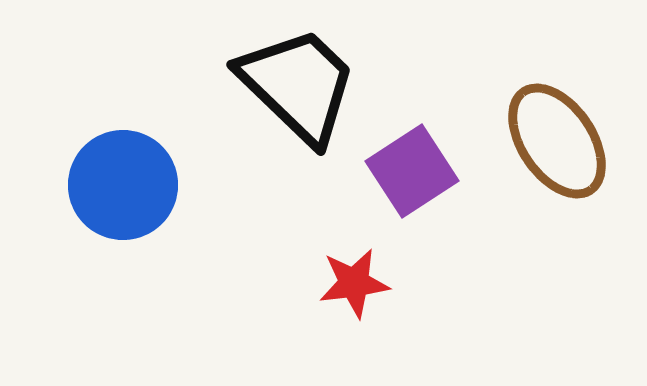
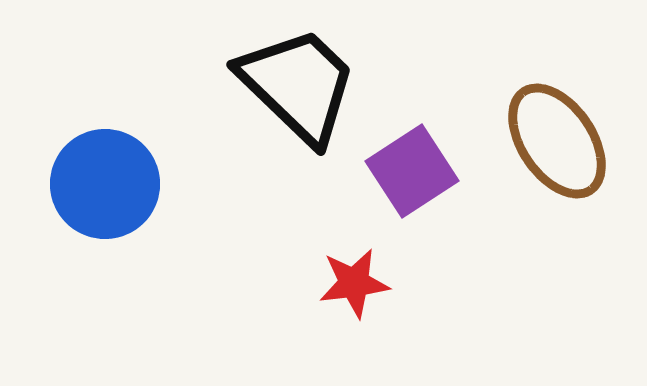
blue circle: moved 18 px left, 1 px up
